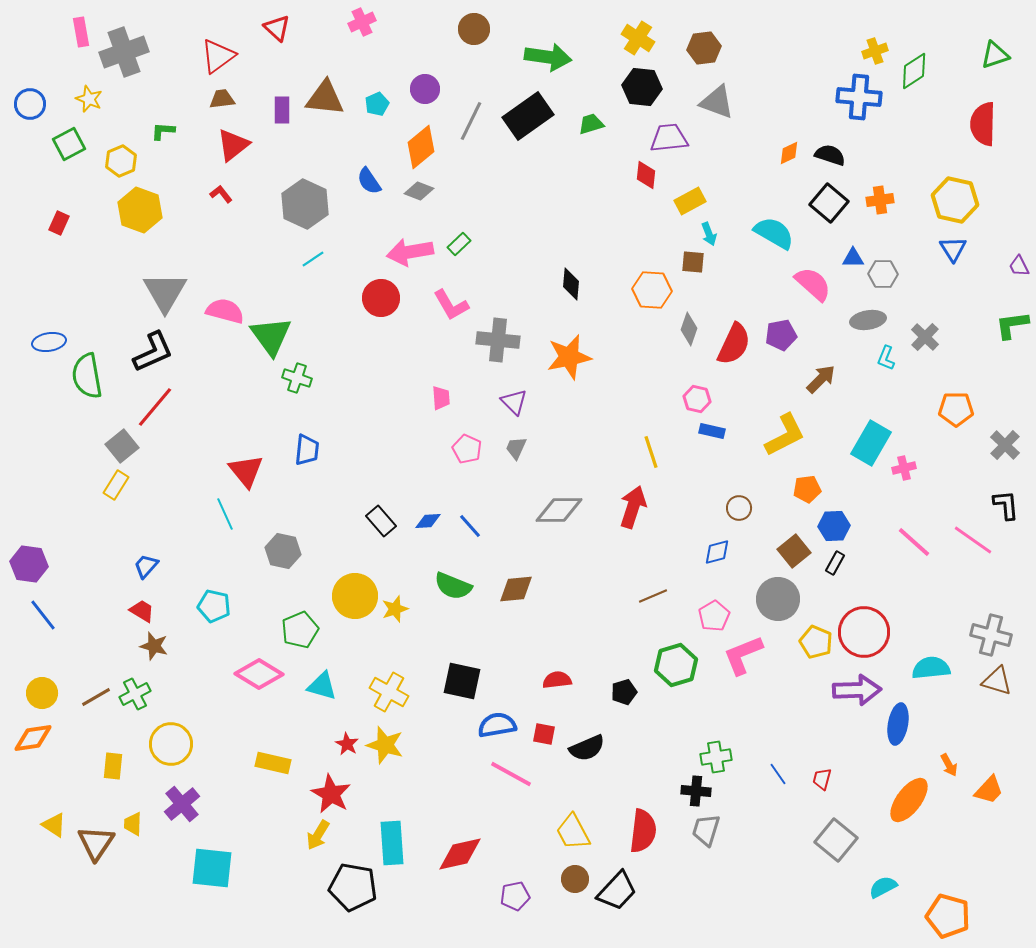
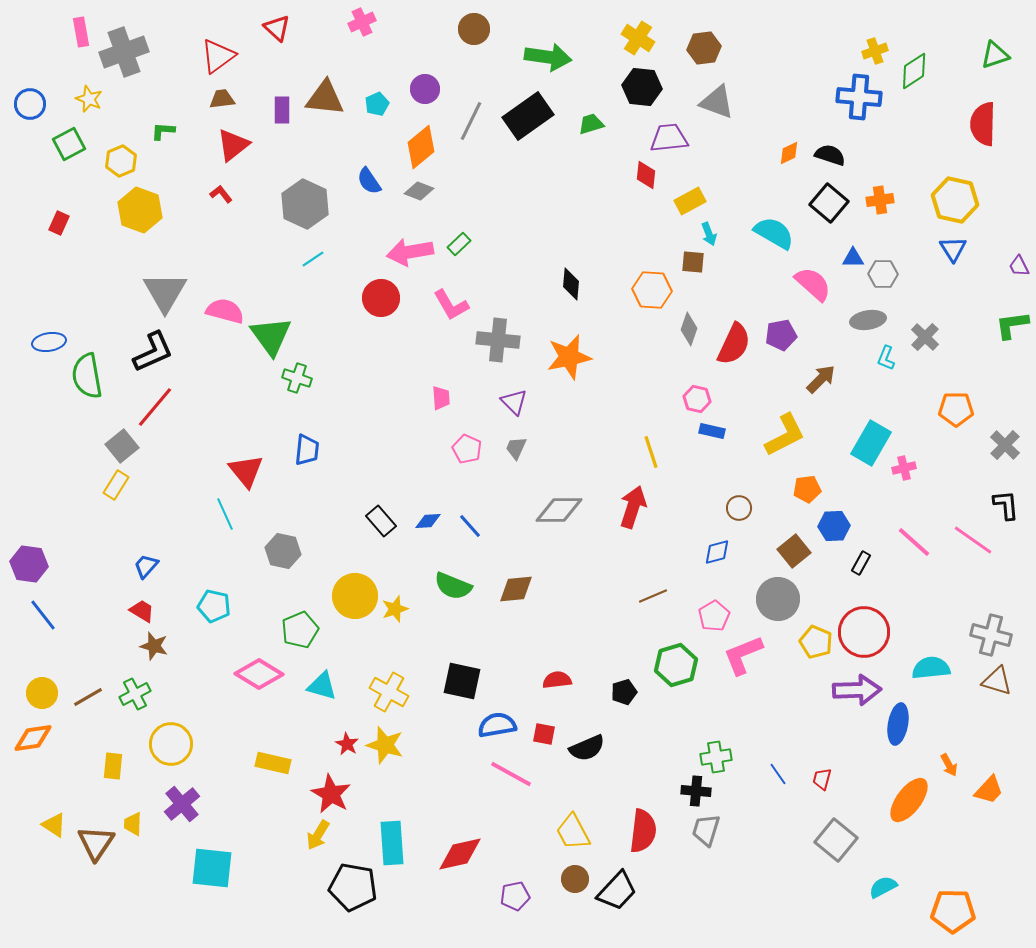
black rectangle at (835, 563): moved 26 px right
brown line at (96, 697): moved 8 px left
orange pentagon at (948, 916): moved 5 px right, 5 px up; rotated 15 degrees counterclockwise
